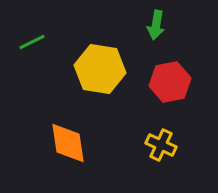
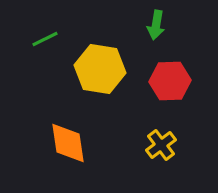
green line: moved 13 px right, 3 px up
red hexagon: moved 1 px up; rotated 9 degrees clockwise
yellow cross: rotated 28 degrees clockwise
